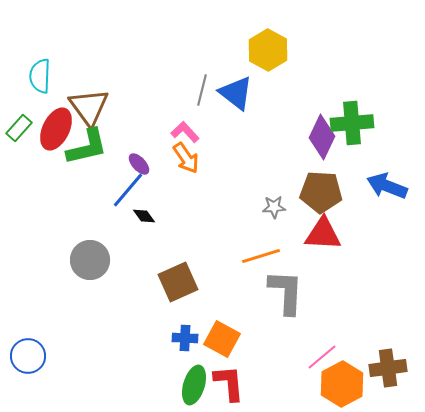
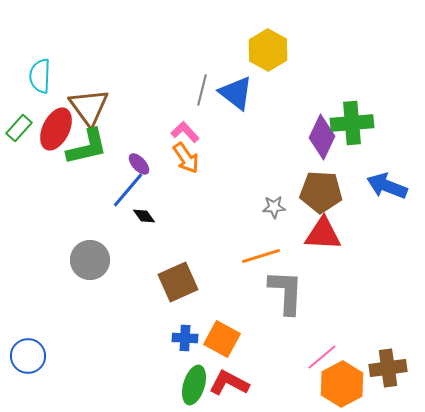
red L-shape: rotated 57 degrees counterclockwise
